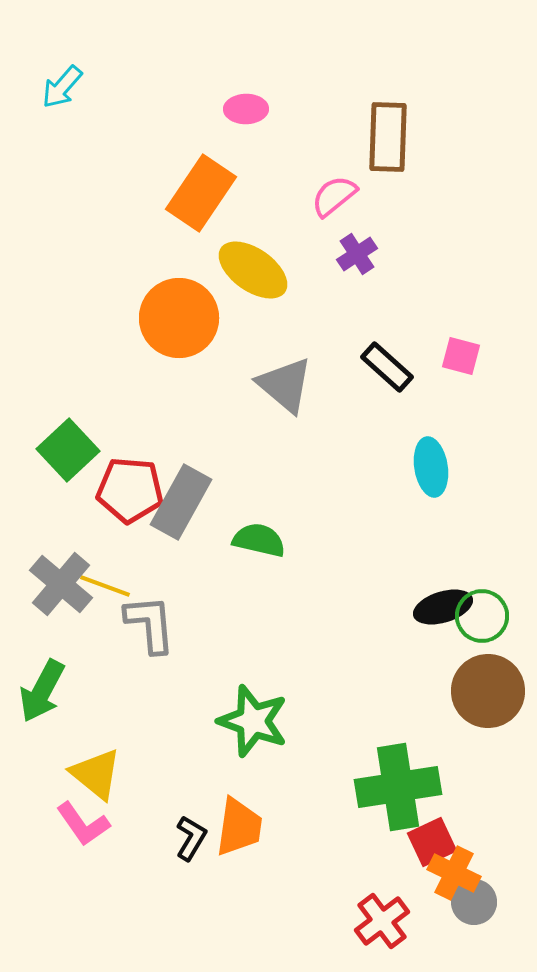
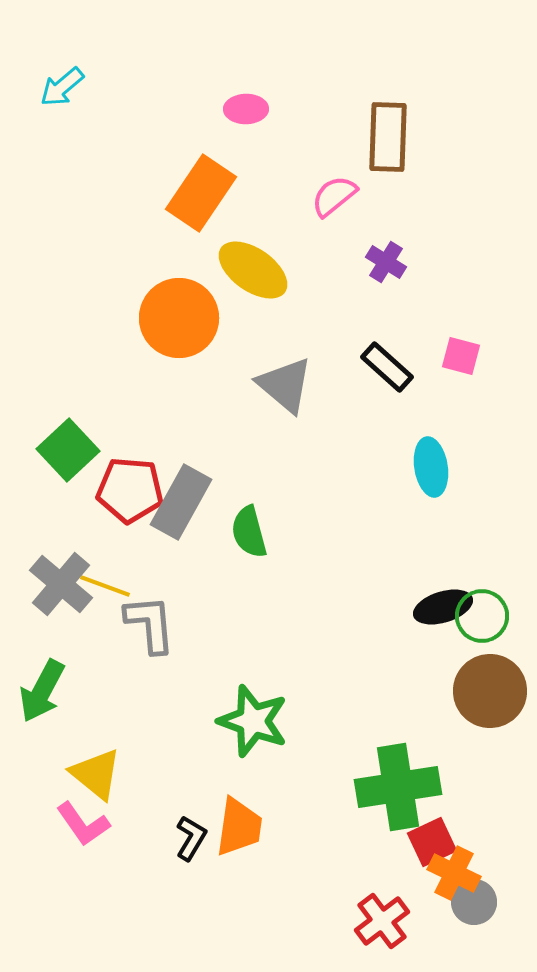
cyan arrow: rotated 9 degrees clockwise
purple cross: moved 29 px right, 8 px down; rotated 24 degrees counterclockwise
green semicircle: moved 10 px left, 8 px up; rotated 118 degrees counterclockwise
brown circle: moved 2 px right
